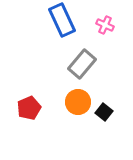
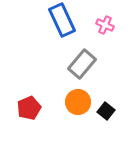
black square: moved 2 px right, 1 px up
